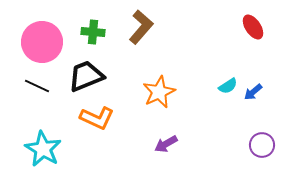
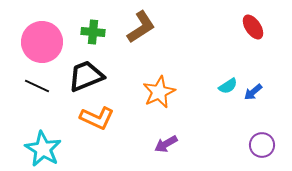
brown L-shape: rotated 16 degrees clockwise
